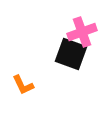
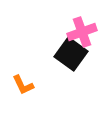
black square: rotated 16 degrees clockwise
